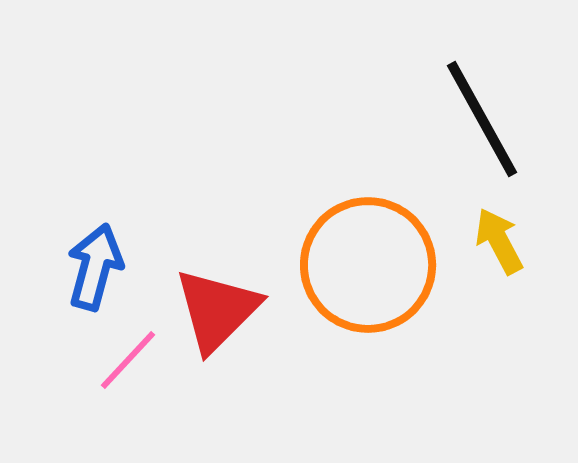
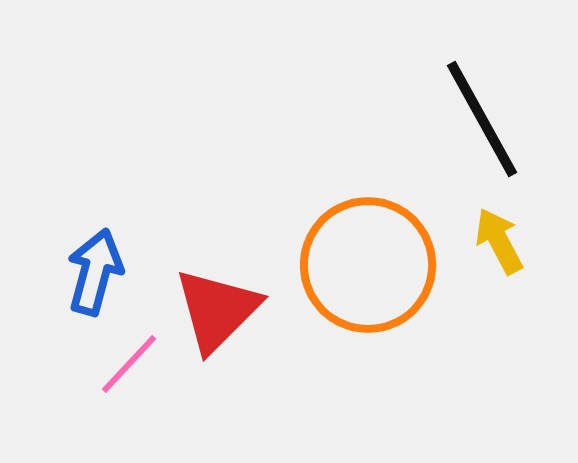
blue arrow: moved 5 px down
pink line: moved 1 px right, 4 px down
